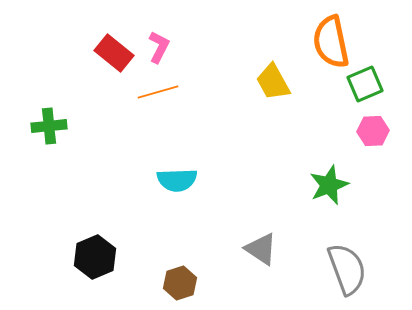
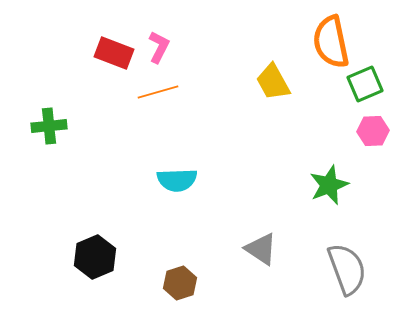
red rectangle: rotated 18 degrees counterclockwise
